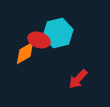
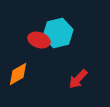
orange diamond: moved 7 px left, 21 px down
